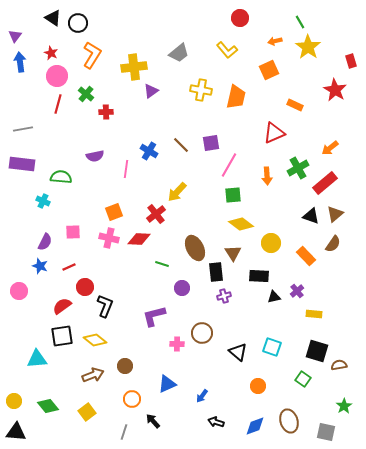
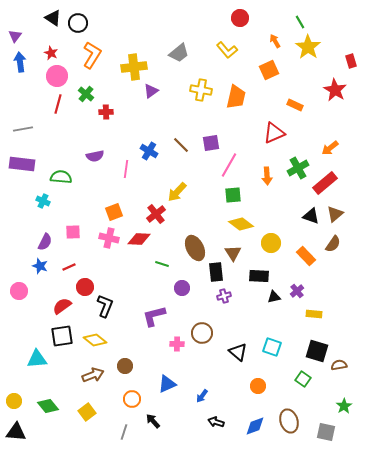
orange arrow at (275, 41): rotated 72 degrees clockwise
